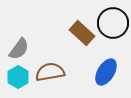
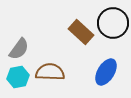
brown rectangle: moved 1 px left, 1 px up
brown semicircle: rotated 12 degrees clockwise
cyan hexagon: rotated 20 degrees clockwise
